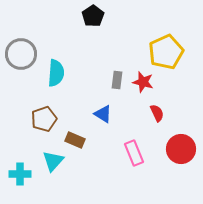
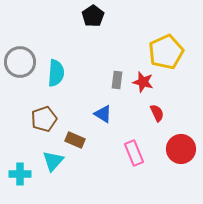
gray circle: moved 1 px left, 8 px down
